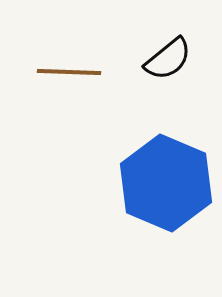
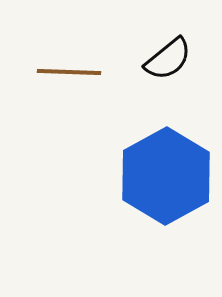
blue hexagon: moved 7 px up; rotated 8 degrees clockwise
